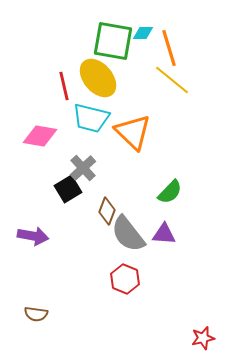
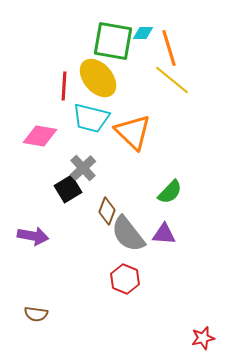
red line: rotated 16 degrees clockwise
